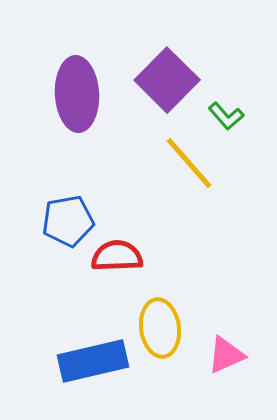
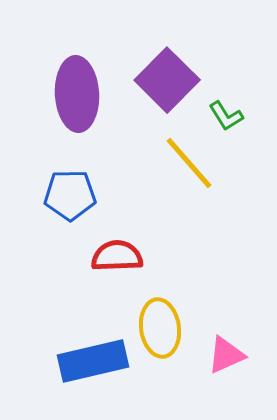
green L-shape: rotated 9 degrees clockwise
blue pentagon: moved 2 px right, 26 px up; rotated 9 degrees clockwise
